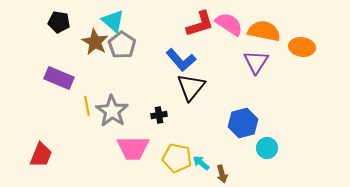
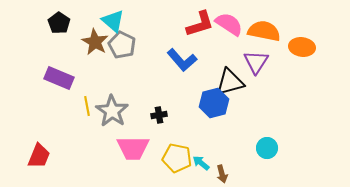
black pentagon: moved 1 px down; rotated 25 degrees clockwise
gray pentagon: rotated 8 degrees counterclockwise
blue L-shape: moved 1 px right
black triangle: moved 39 px right, 5 px up; rotated 36 degrees clockwise
blue hexagon: moved 29 px left, 20 px up
red trapezoid: moved 2 px left, 1 px down
